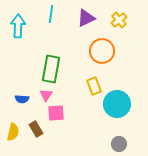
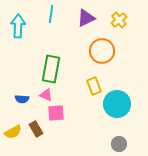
pink triangle: rotated 40 degrees counterclockwise
yellow semicircle: rotated 48 degrees clockwise
